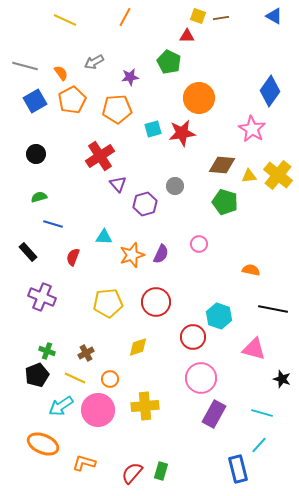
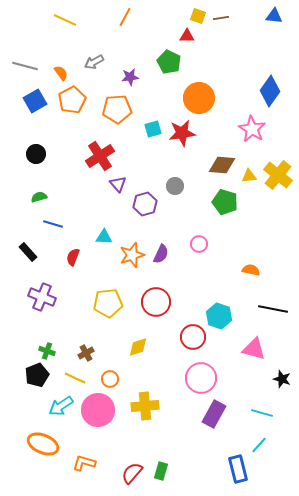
blue triangle at (274, 16): rotated 24 degrees counterclockwise
